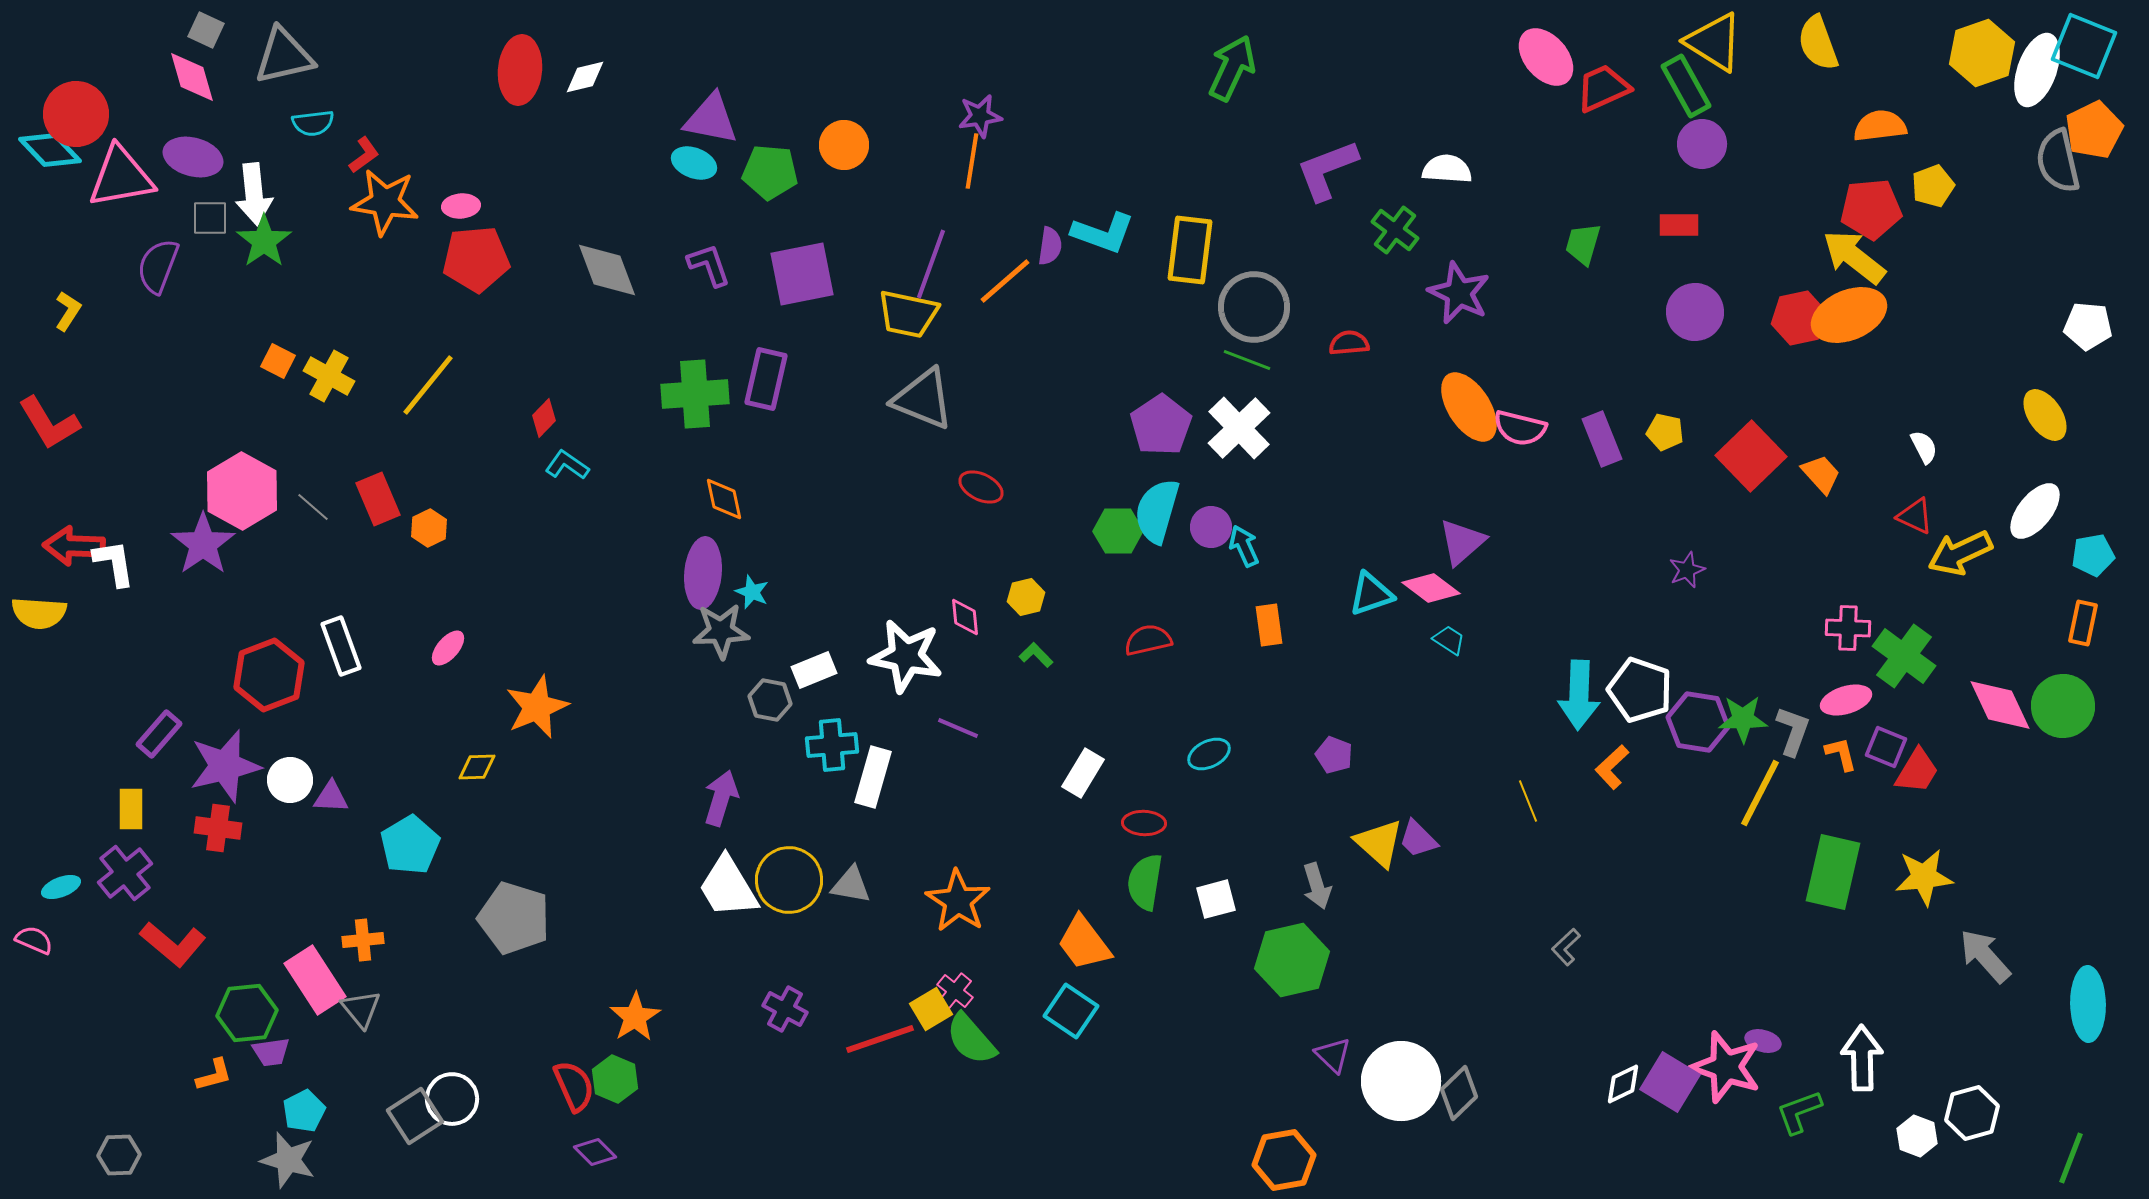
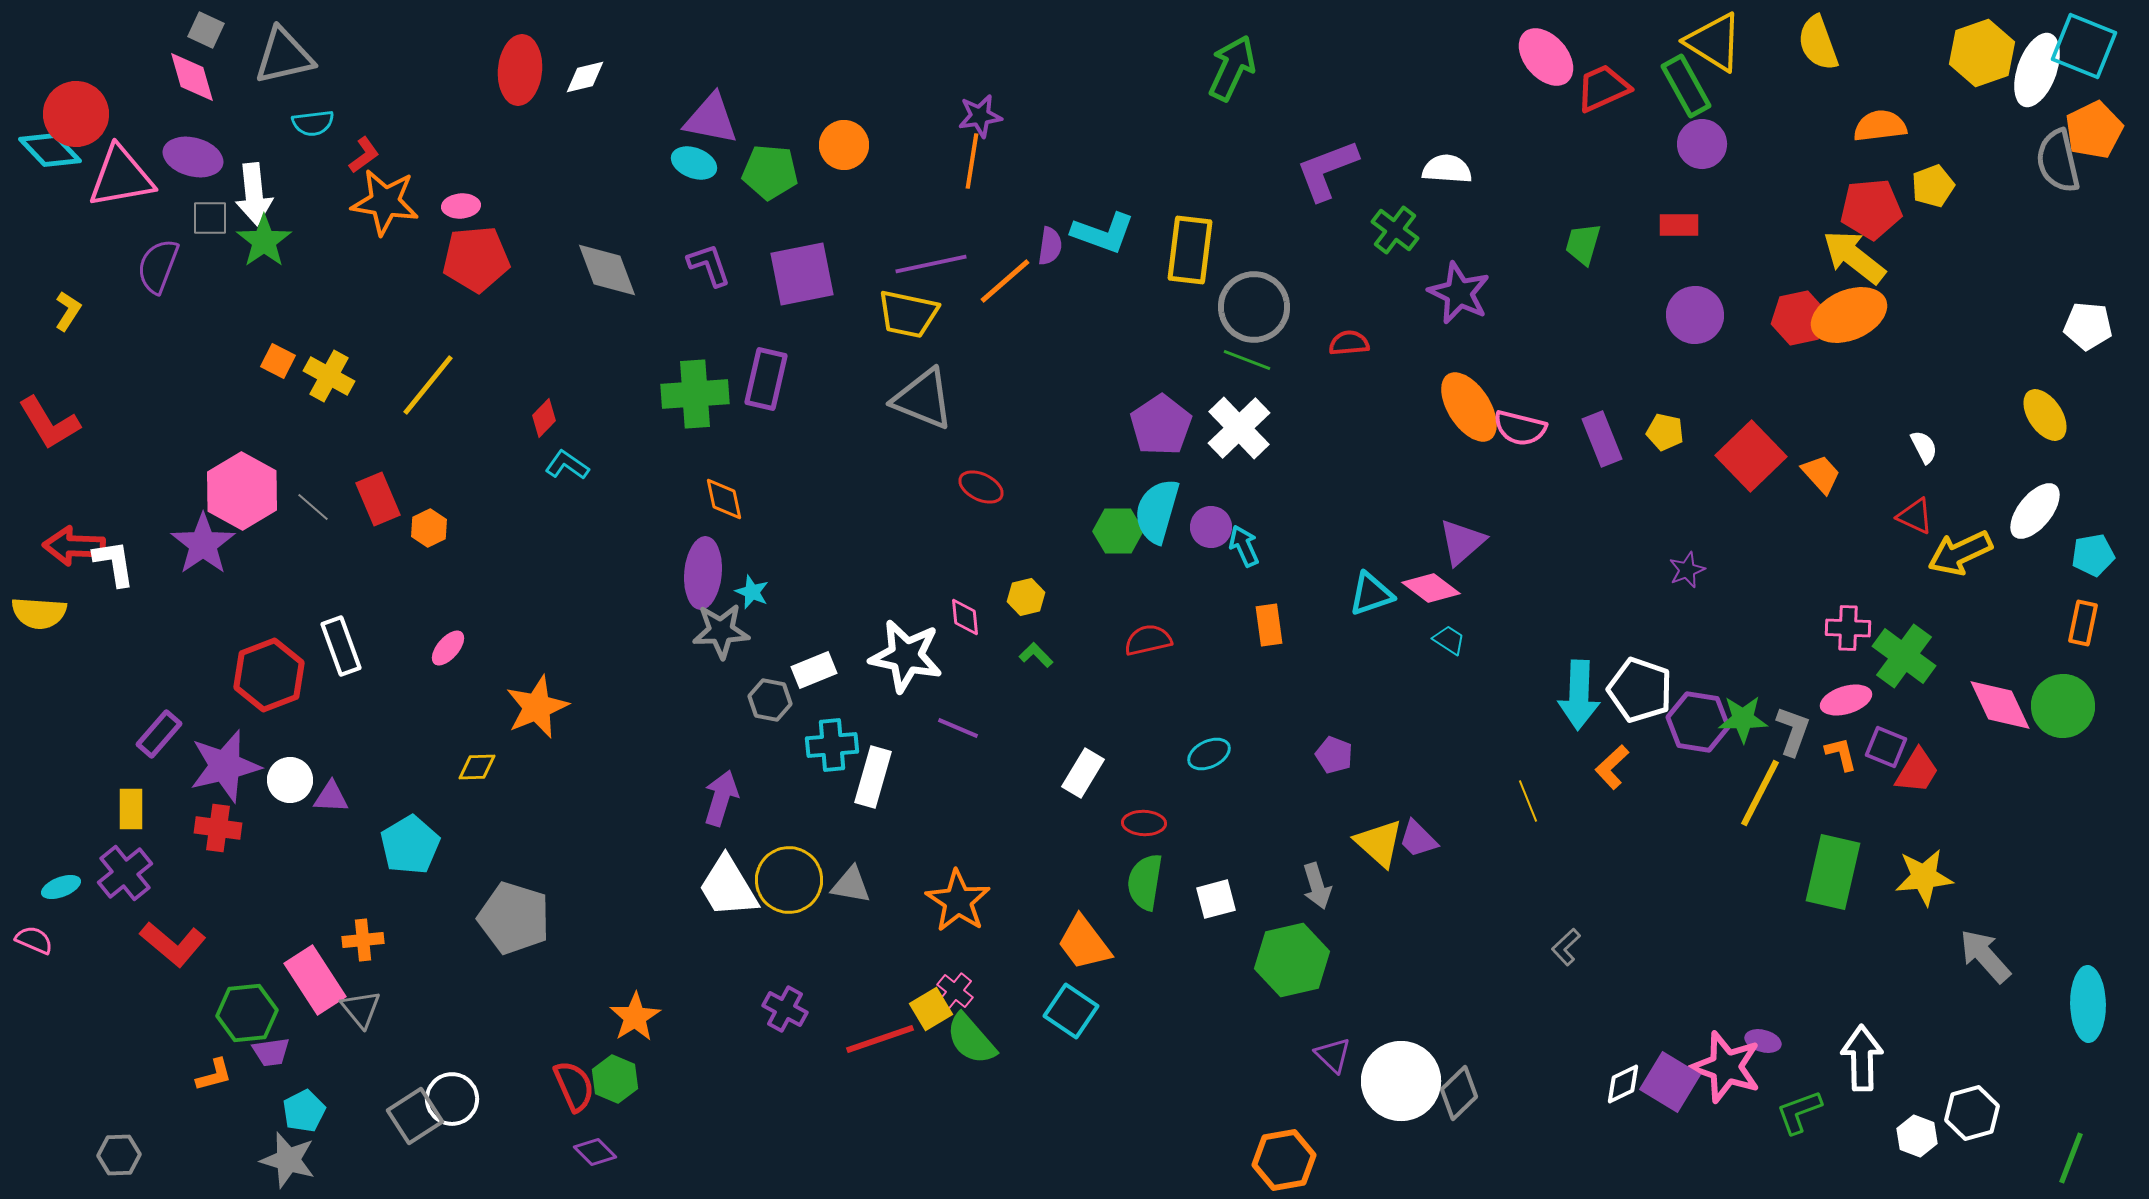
purple line at (931, 264): rotated 58 degrees clockwise
purple circle at (1695, 312): moved 3 px down
